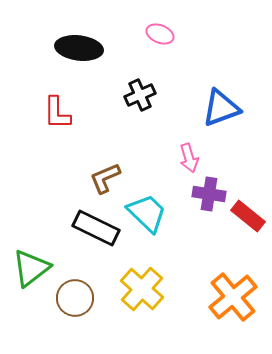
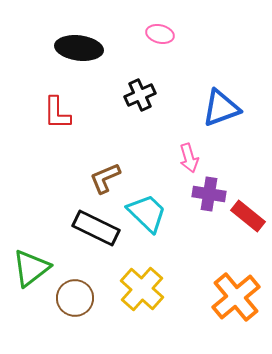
pink ellipse: rotated 8 degrees counterclockwise
orange cross: moved 3 px right
